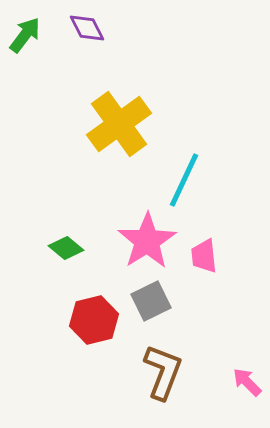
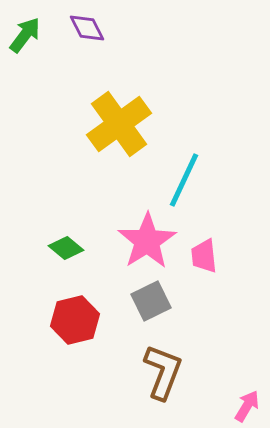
red hexagon: moved 19 px left
pink arrow: moved 24 px down; rotated 76 degrees clockwise
